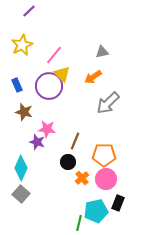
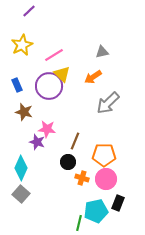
pink line: rotated 18 degrees clockwise
orange cross: rotated 32 degrees counterclockwise
